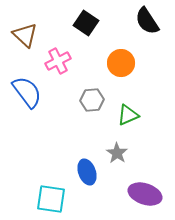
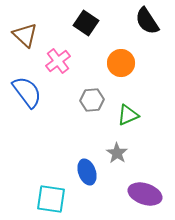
pink cross: rotated 10 degrees counterclockwise
